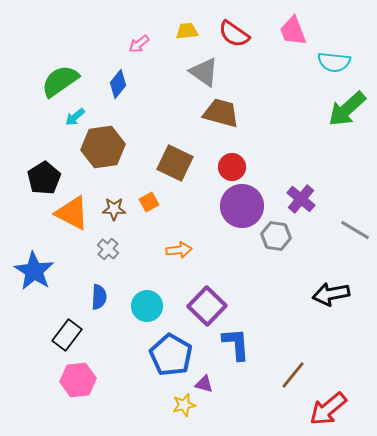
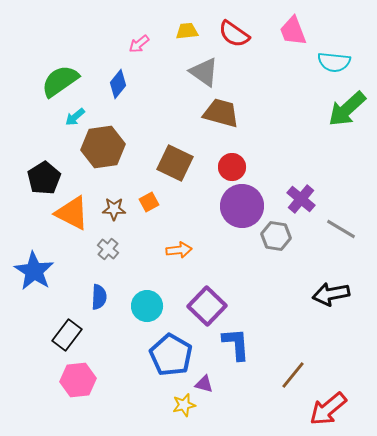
gray line: moved 14 px left, 1 px up
